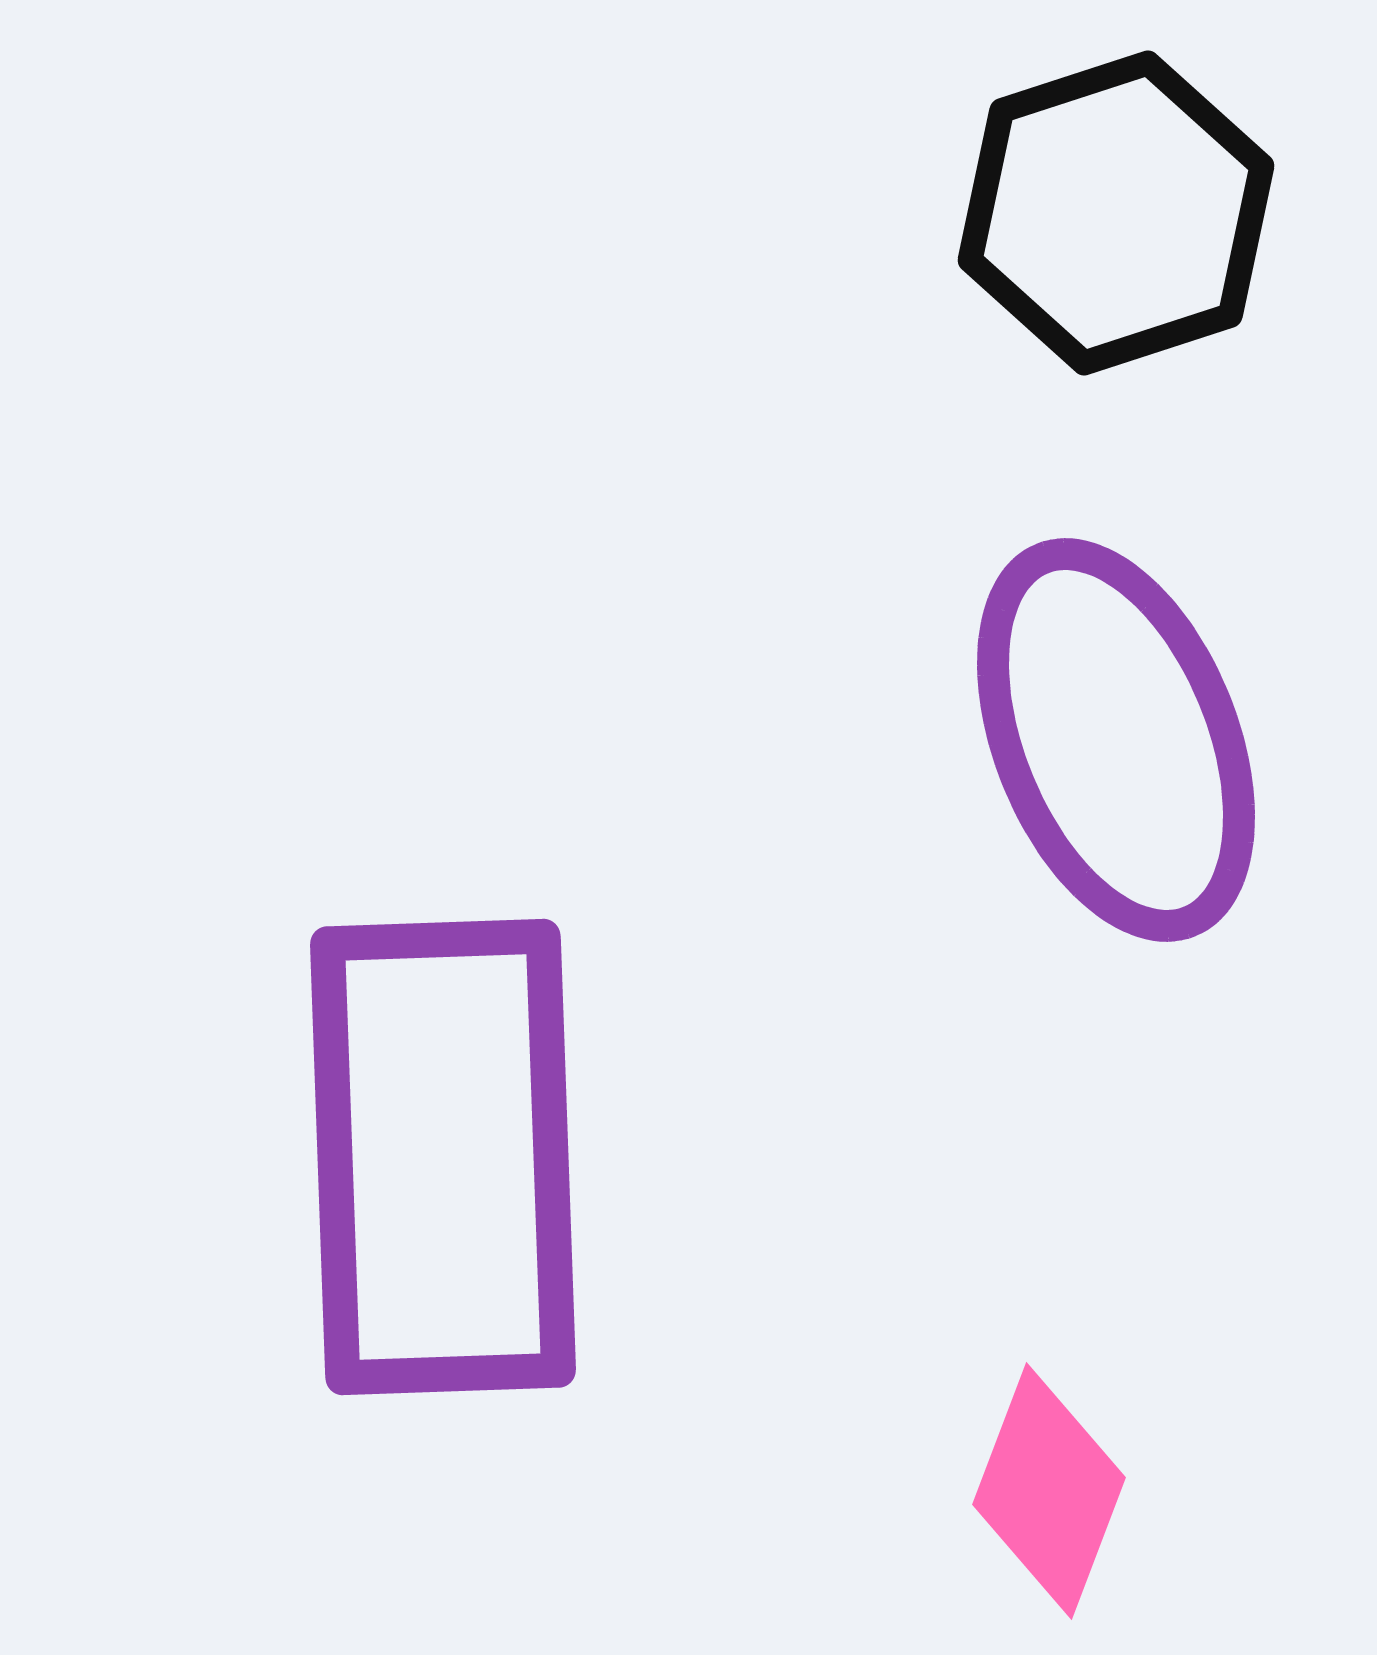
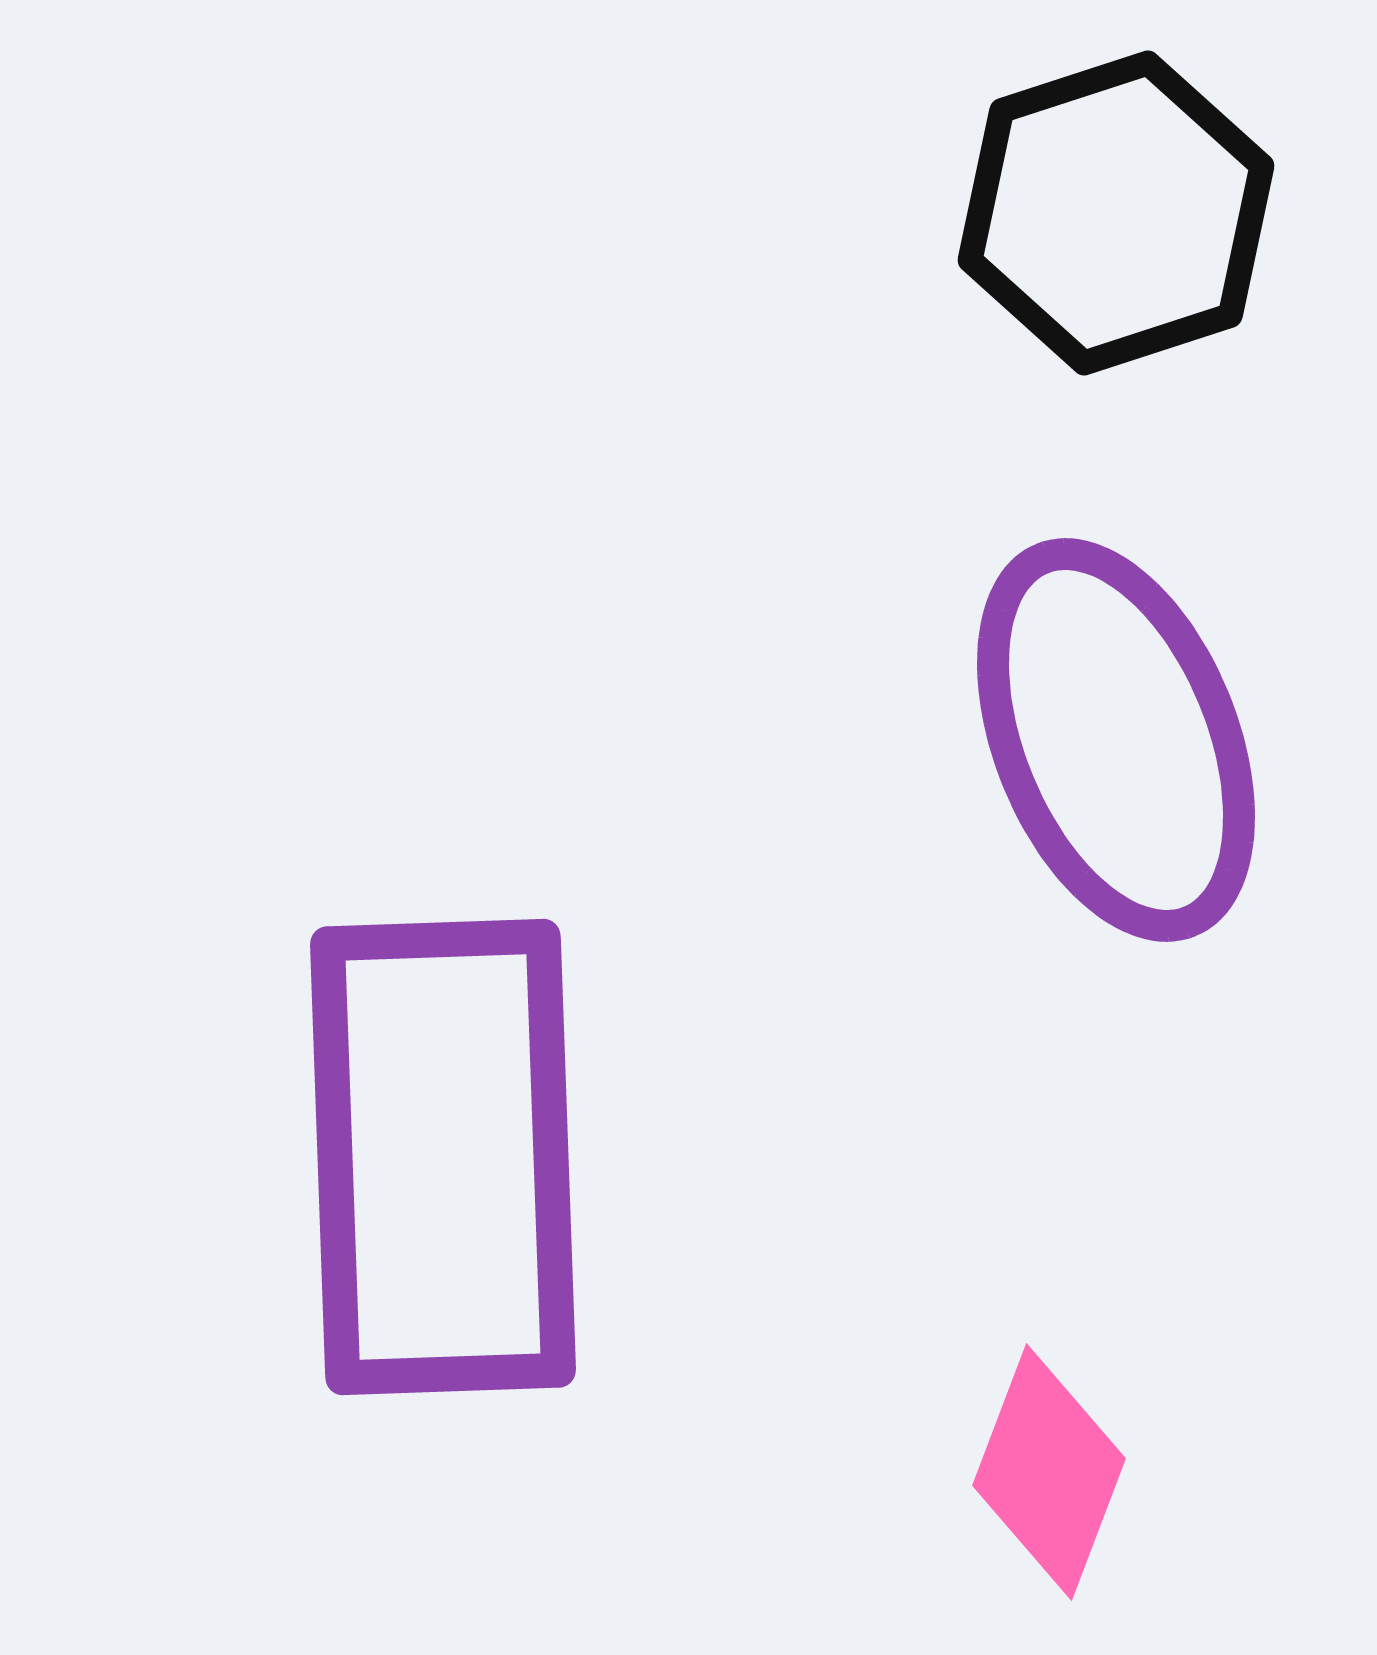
pink diamond: moved 19 px up
